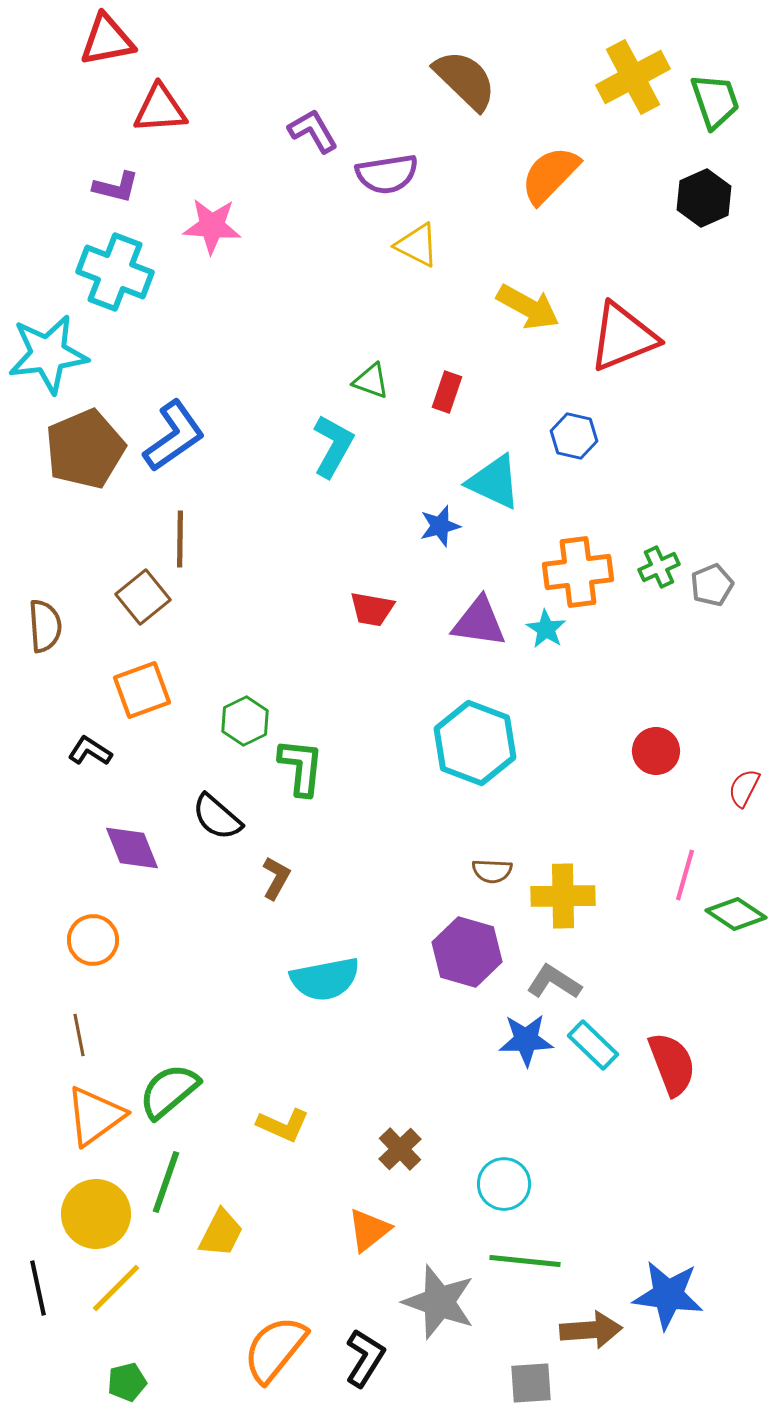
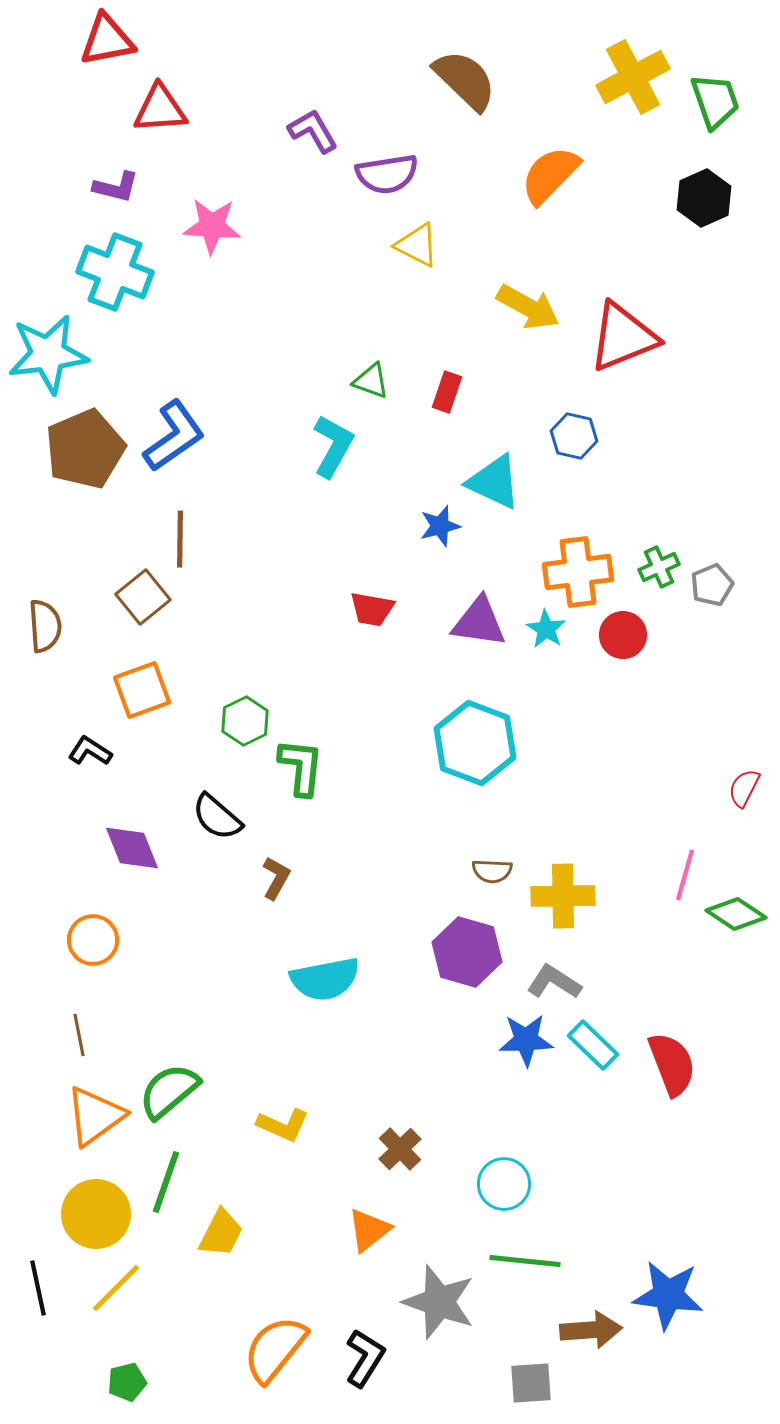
red circle at (656, 751): moved 33 px left, 116 px up
